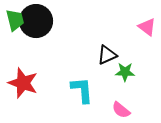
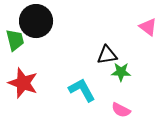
green trapezoid: moved 20 px down
pink triangle: moved 1 px right
black triangle: rotated 15 degrees clockwise
green star: moved 4 px left
cyan L-shape: rotated 24 degrees counterclockwise
pink semicircle: rotated 12 degrees counterclockwise
